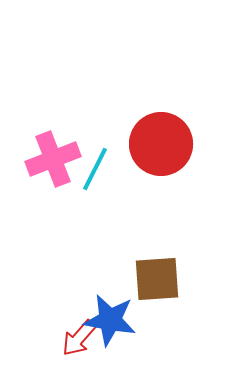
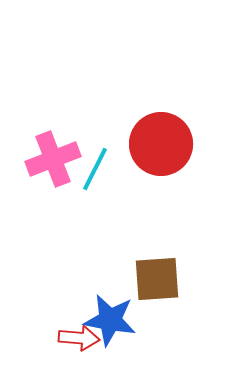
red arrow: rotated 126 degrees counterclockwise
